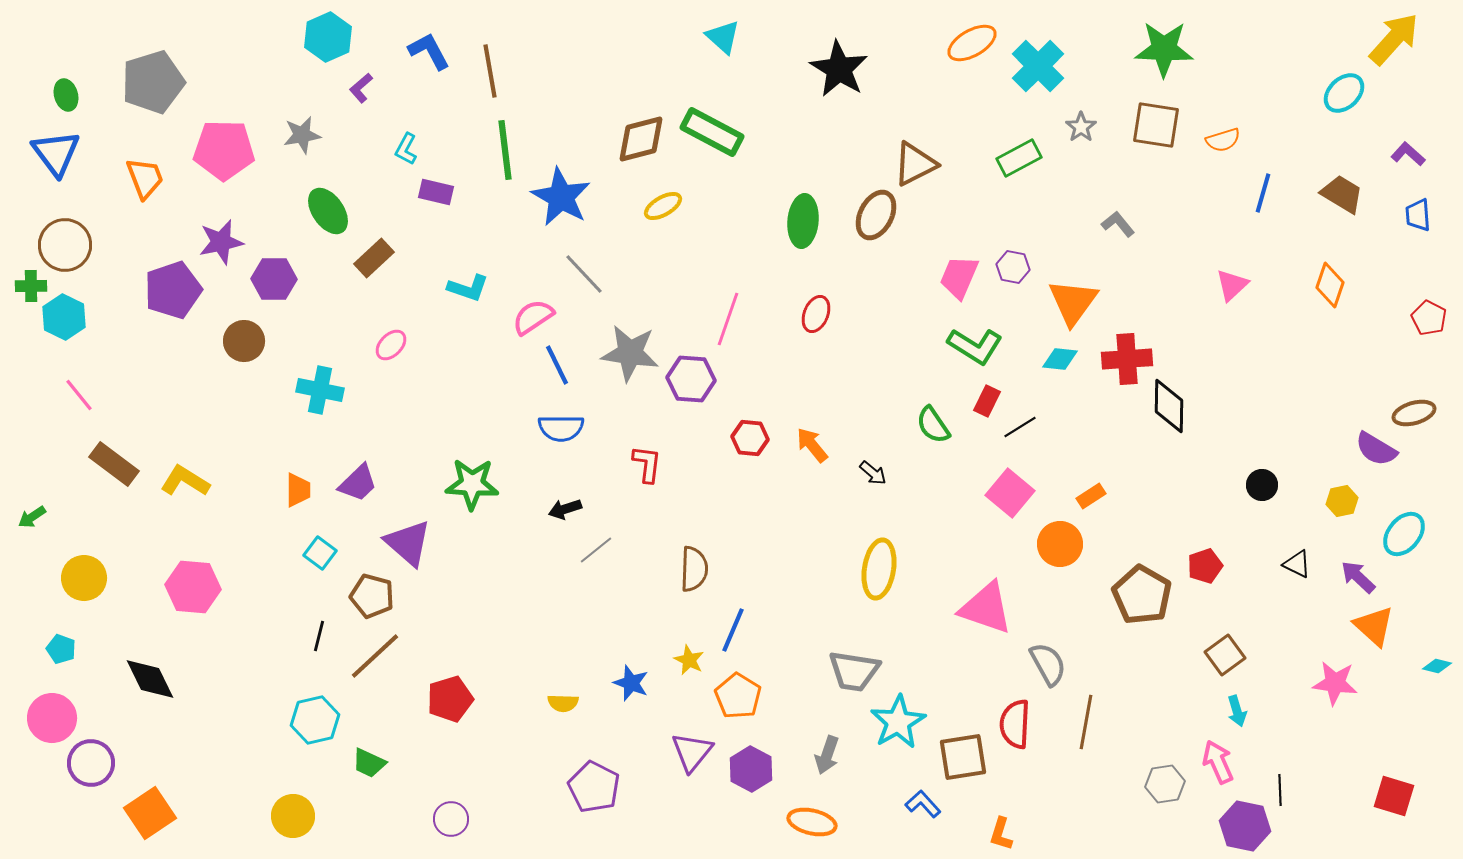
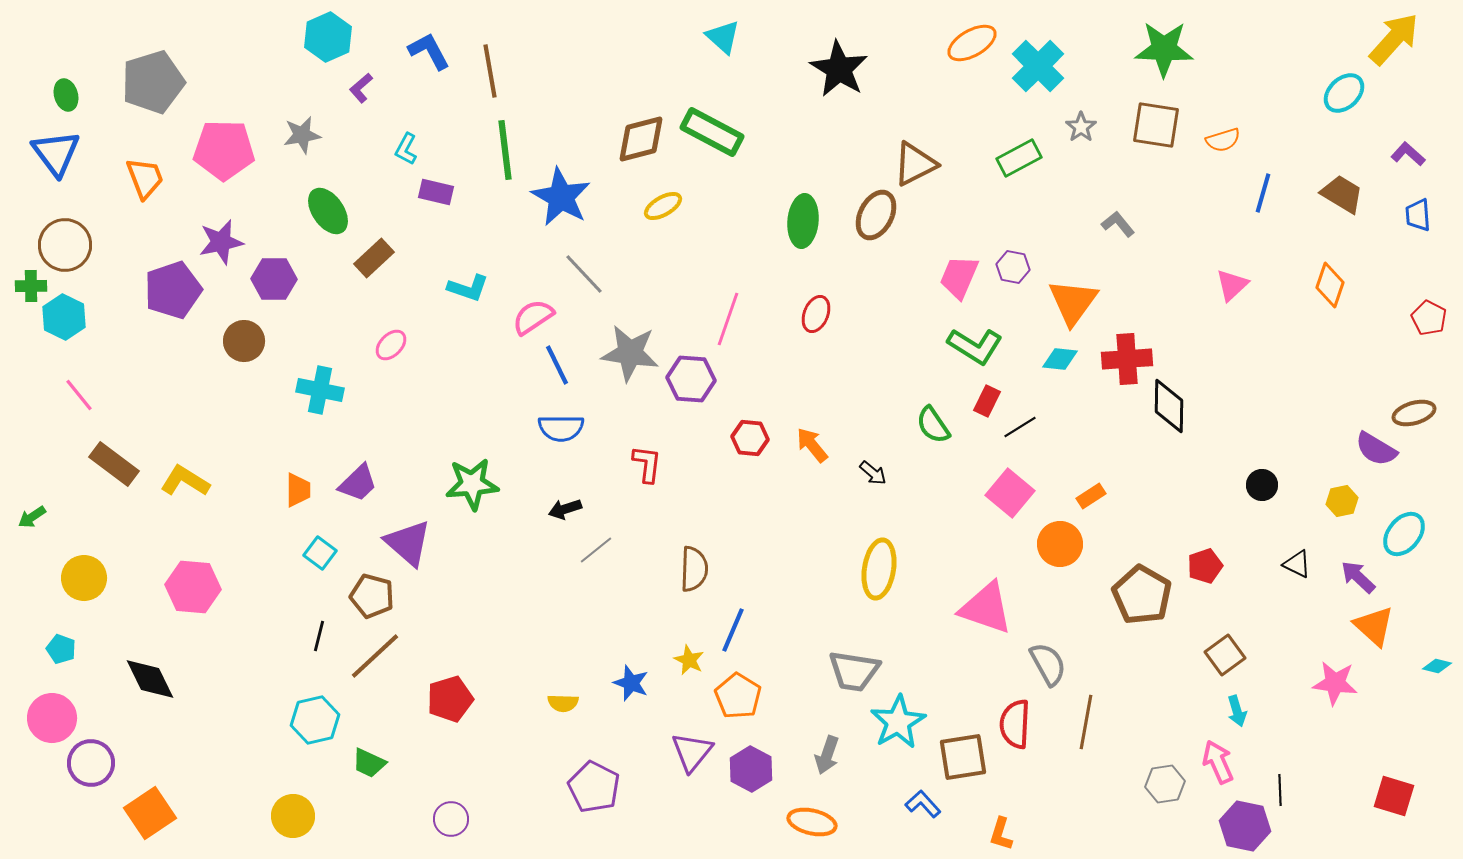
green star at (472, 484): rotated 8 degrees counterclockwise
